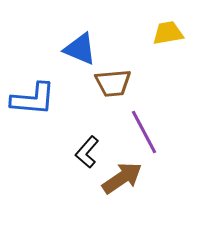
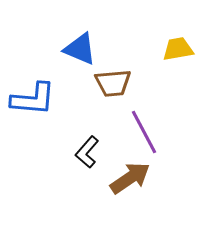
yellow trapezoid: moved 10 px right, 16 px down
brown arrow: moved 8 px right
